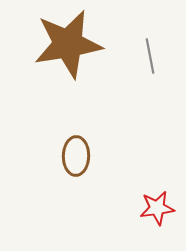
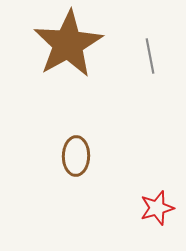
brown star: rotated 20 degrees counterclockwise
red star: rotated 8 degrees counterclockwise
